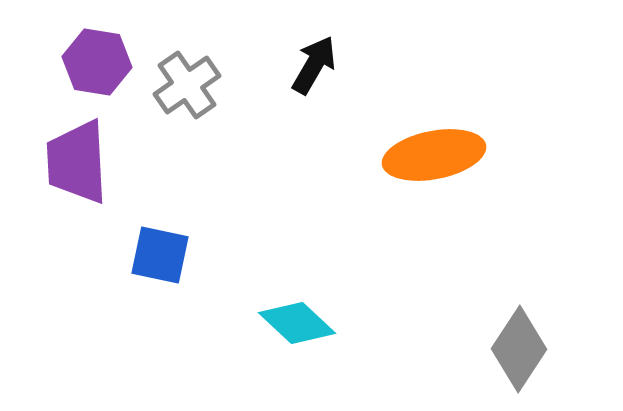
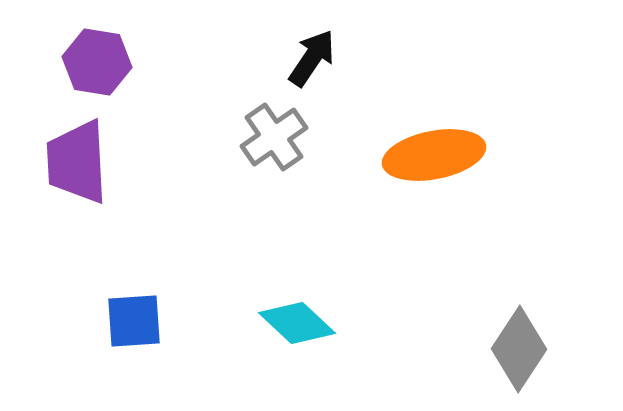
black arrow: moved 2 px left, 7 px up; rotated 4 degrees clockwise
gray cross: moved 87 px right, 52 px down
blue square: moved 26 px left, 66 px down; rotated 16 degrees counterclockwise
